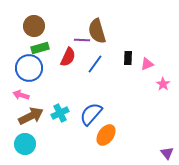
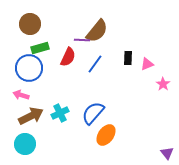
brown circle: moved 4 px left, 2 px up
brown semicircle: rotated 125 degrees counterclockwise
blue semicircle: moved 2 px right, 1 px up
